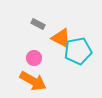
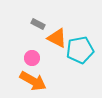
orange triangle: moved 4 px left
cyan pentagon: moved 2 px right, 1 px up
pink circle: moved 2 px left
